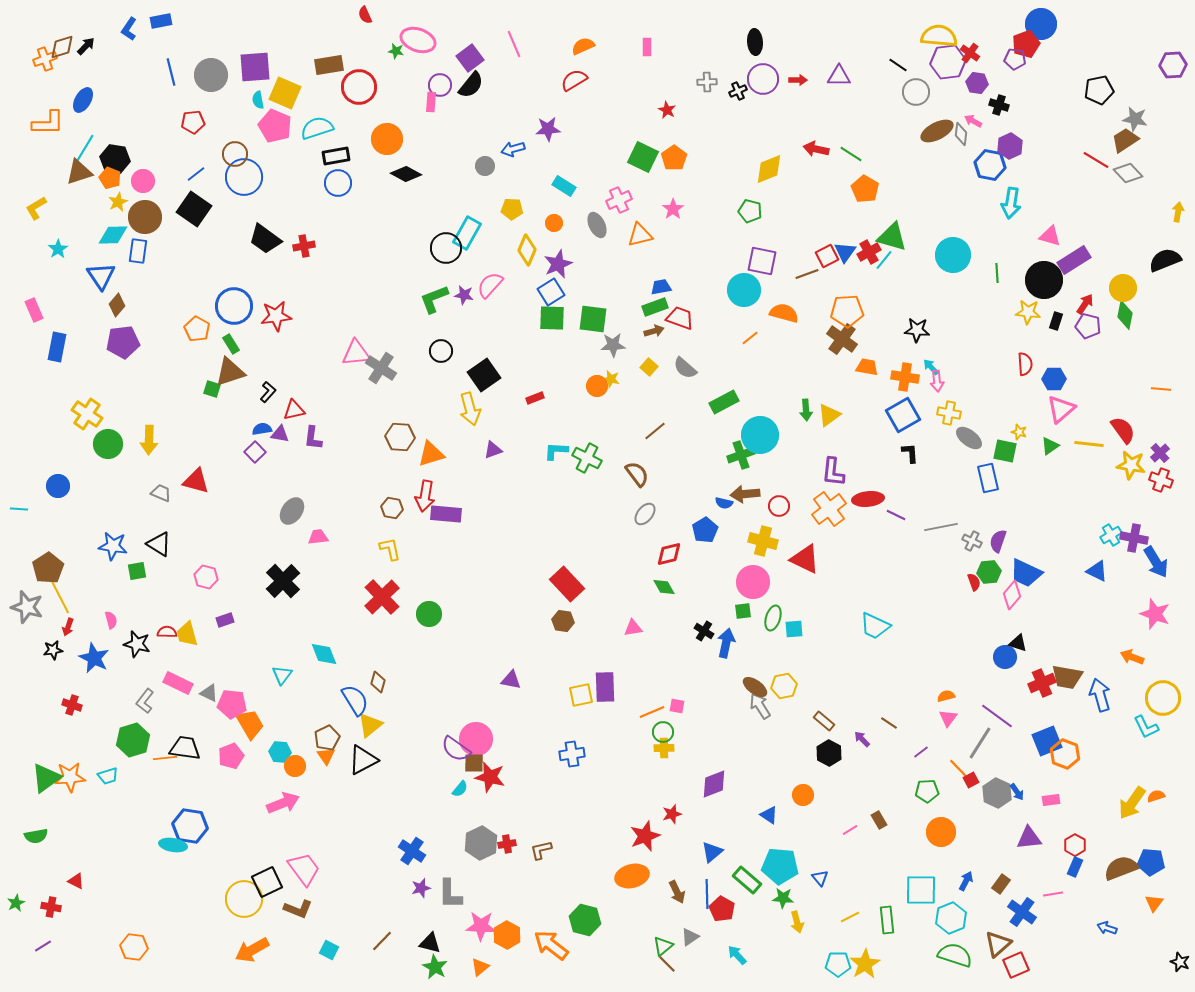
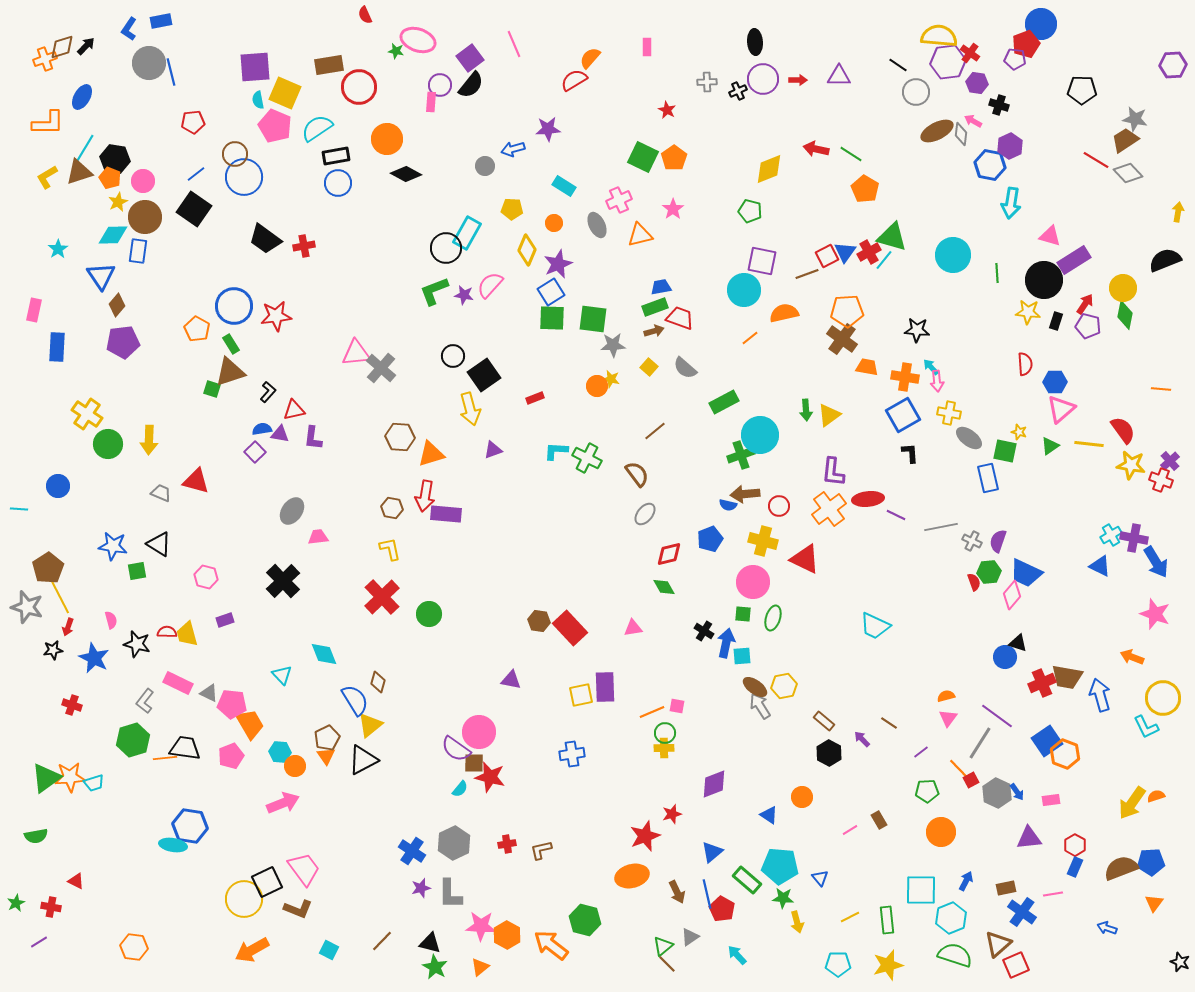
orange semicircle at (583, 46): moved 7 px right, 12 px down; rotated 25 degrees counterclockwise
gray circle at (211, 75): moved 62 px left, 12 px up
black pentagon at (1099, 90): moved 17 px left; rotated 12 degrees clockwise
blue ellipse at (83, 100): moved 1 px left, 3 px up
cyan semicircle at (317, 128): rotated 16 degrees counterclockwise
yellow L-shape at (36, 208): moved 11 px right, 31 px up
green L-shape at (434, 299): moved 8 px up
pink rectangle at (34, 310): rotated 35 degrees clockwise
orange semicircle at (784, 313): rotated 28 degrees counterclockwise
blue rectangle at (57, 347): rotated 8 degrees counterclockwise
black circle at (441, 351): moved 12 px right, 5 px down
gray cross at (381, 368): rotated 8 degrees clockwise
blue hexagon at (1054, 379): moved 1 px right, 3 px down
purple cross at (1160, 453): moved 10 px right, 8 px down
blue semicircle at (724, 503): moved 4 px right, 2 px down
blue pentagon at (705, 530): moved 5 px right, 9 px down; rotated 10 degrees clockwise
blue triangle at (1097, 571): moved 3 px right, 5 px up
red rectangle at (567, 584): moved 3 px right, 44 px down
green square at (743, 611): moved 3 px down; rotated 12 degrees clockwise
brown hexagon at (563, 621): moved 24 px left
cyan square at (794, 629): moved 52 px left, 27 px down
cyan triangle at (282, 675): rotated 20 degrees counterclockwise
green circle at (663, 732): moved 2 px right, 1 px down
pink circle at (476, 739): moved 3 px right, 7 px up
blue square at (1047, 741): rotated 12 degrees counterclockwise
cyan trapezoid at (108, 776): moved 14 px left, 7 px down
orange circle at (803, 795): moved 1 px left, 2 px down
gray hexagon at (481, 843): moved 27 px left
blue pentagon at (1151, 862): rotated 8 degrees counterclockwise
brown rectangle at (1001, 884): moved 5 px right, 4 px down; rotated 42 degrees clockwise
blue line at (707, 894): rotated 12 degrees counterclockwise
purple line at (43, 946): moved 4 px left, 4 px up
yellow star at (865, 964): moved 23 px right, 1 px down; rotated 16 degrees clockwise
